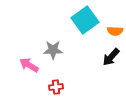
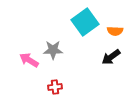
cyan square: moved 2 px down
black arrow: rotated 12 degrees clockwise
pink arrow: moved 5 px up
red cross: moved 1 px left
